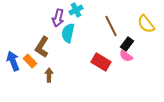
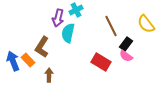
black rectangle: moved 1 px left
orange rectangle: moved 2 px left, 1 px up
